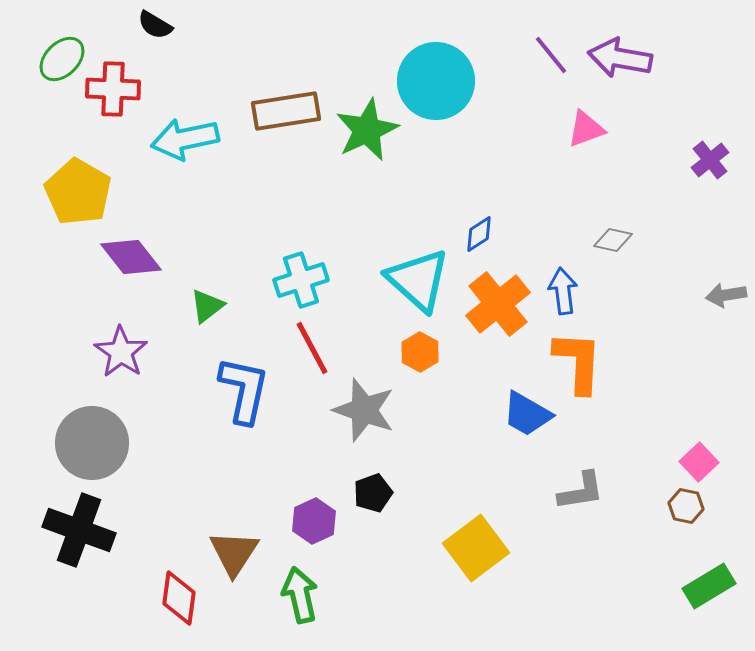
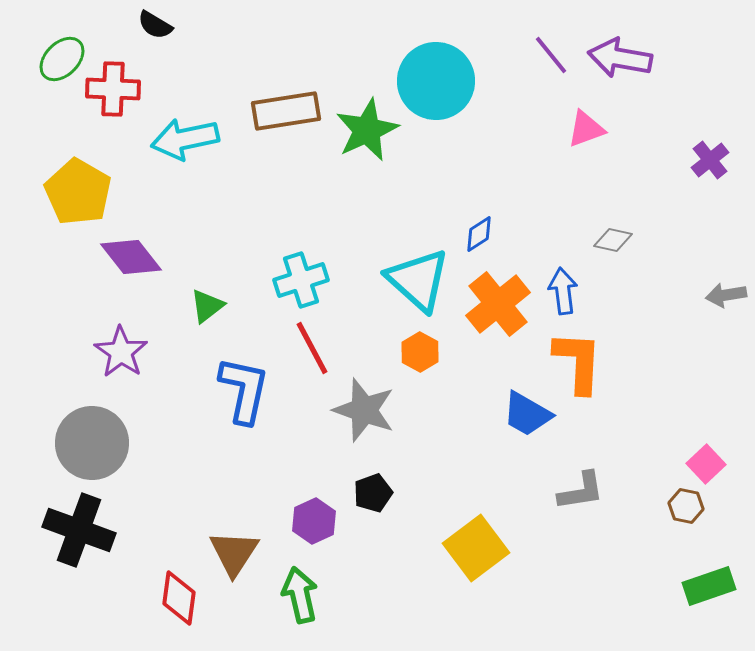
pink square: moved 7 px right, 2 px down
green rectangle: rotated 12 degrees clockwise
